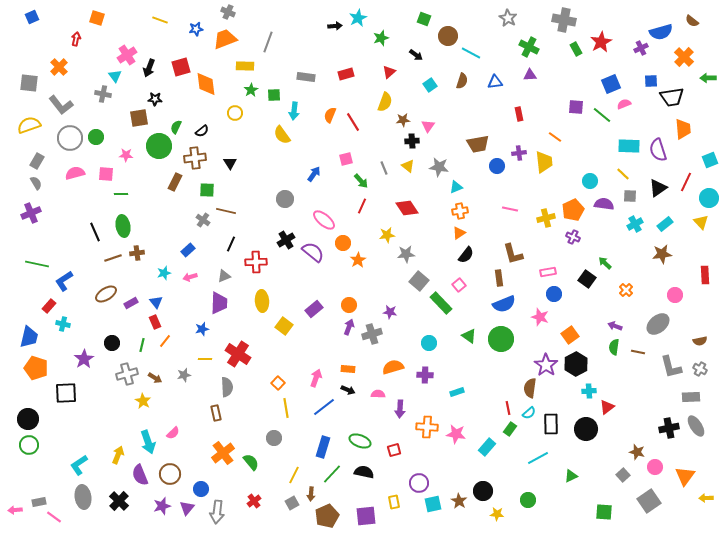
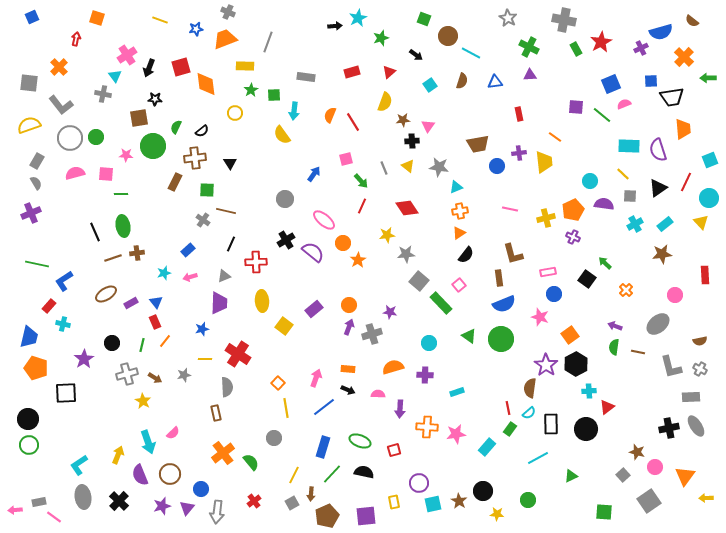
red rectangle at (346, 74): moved 6 px right, 2 px up
green circle at (159, 146): moved 6 px left
pink star at (456, 434): rotated 18 degrees counterclockwise
